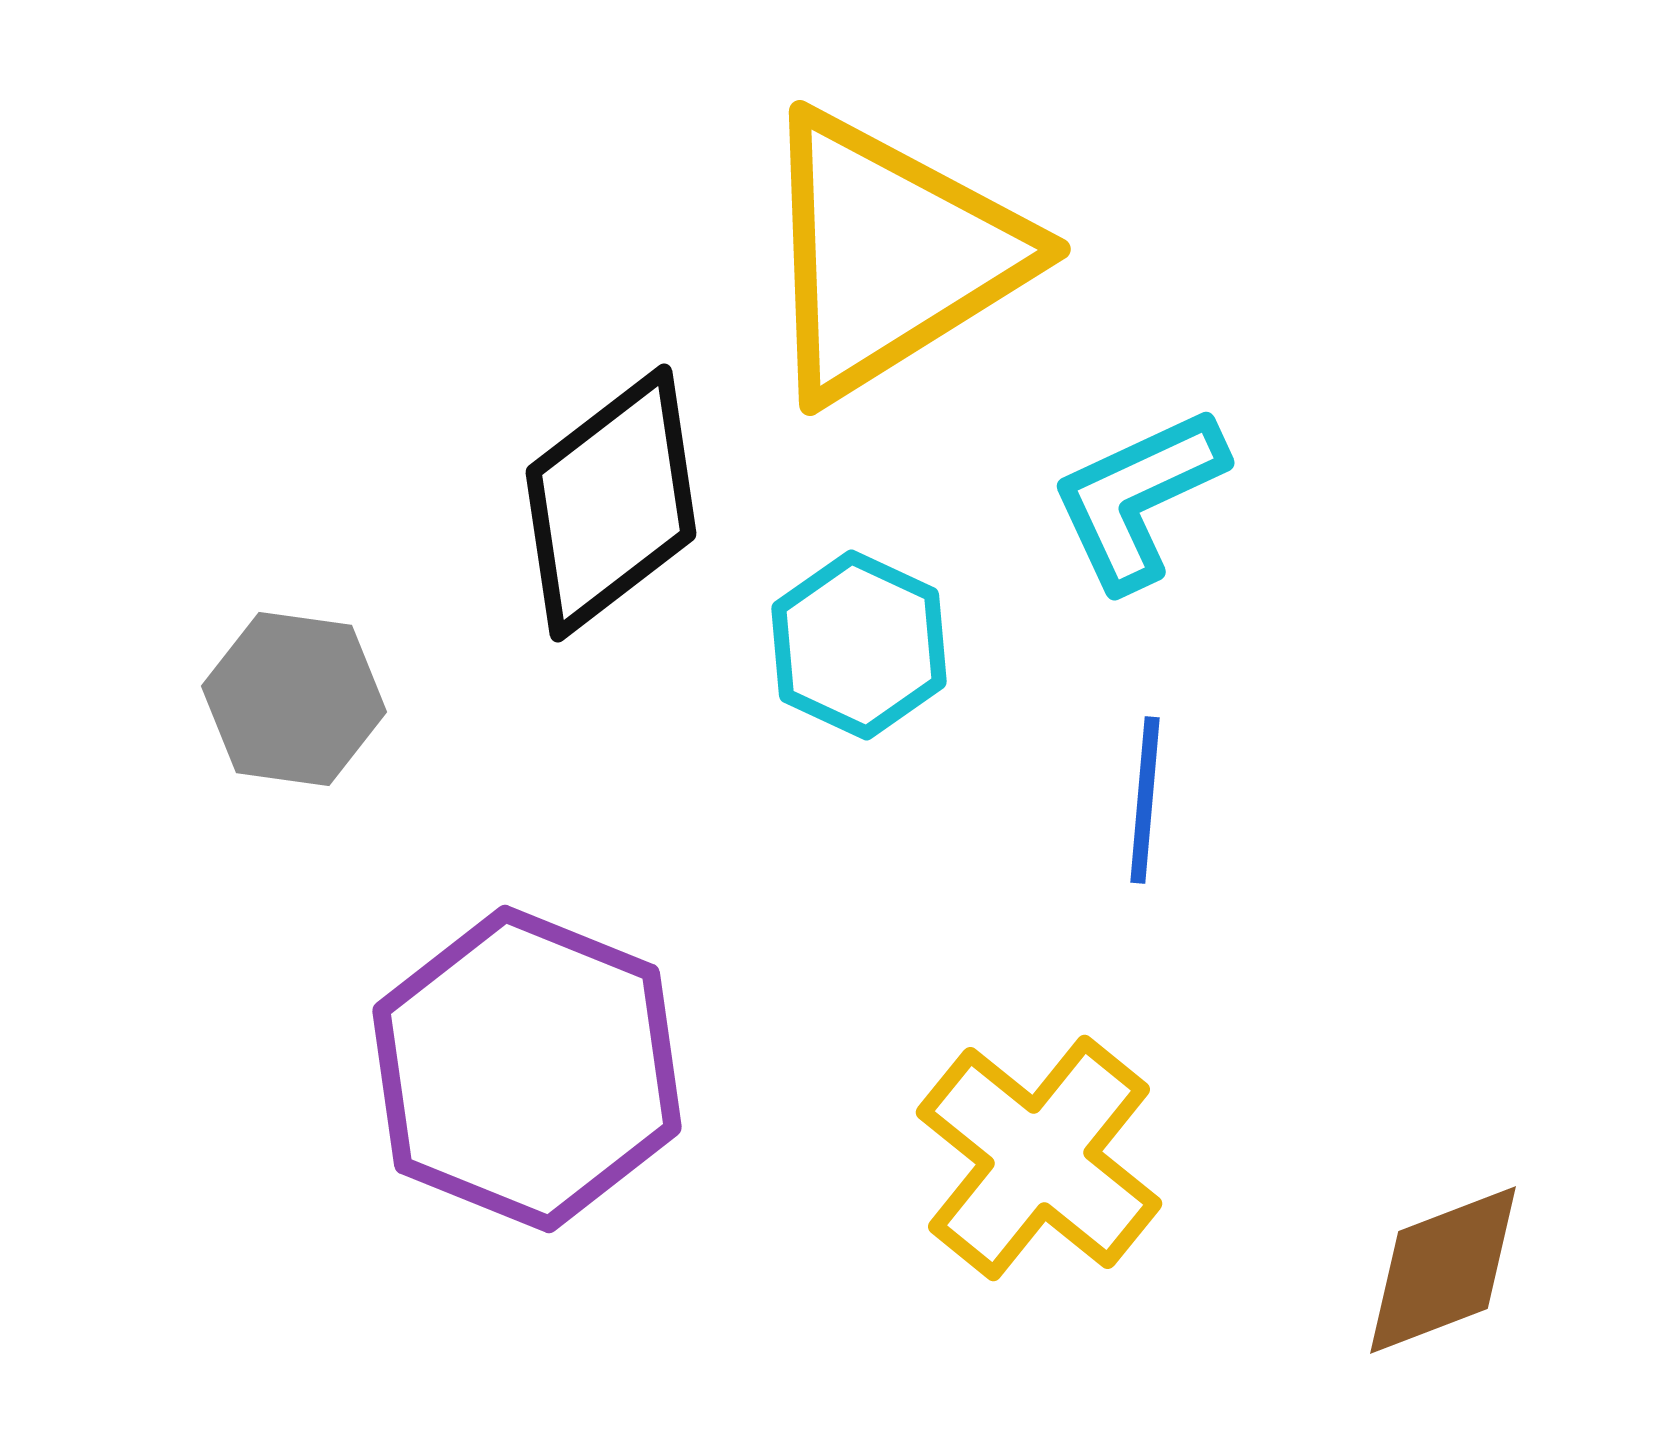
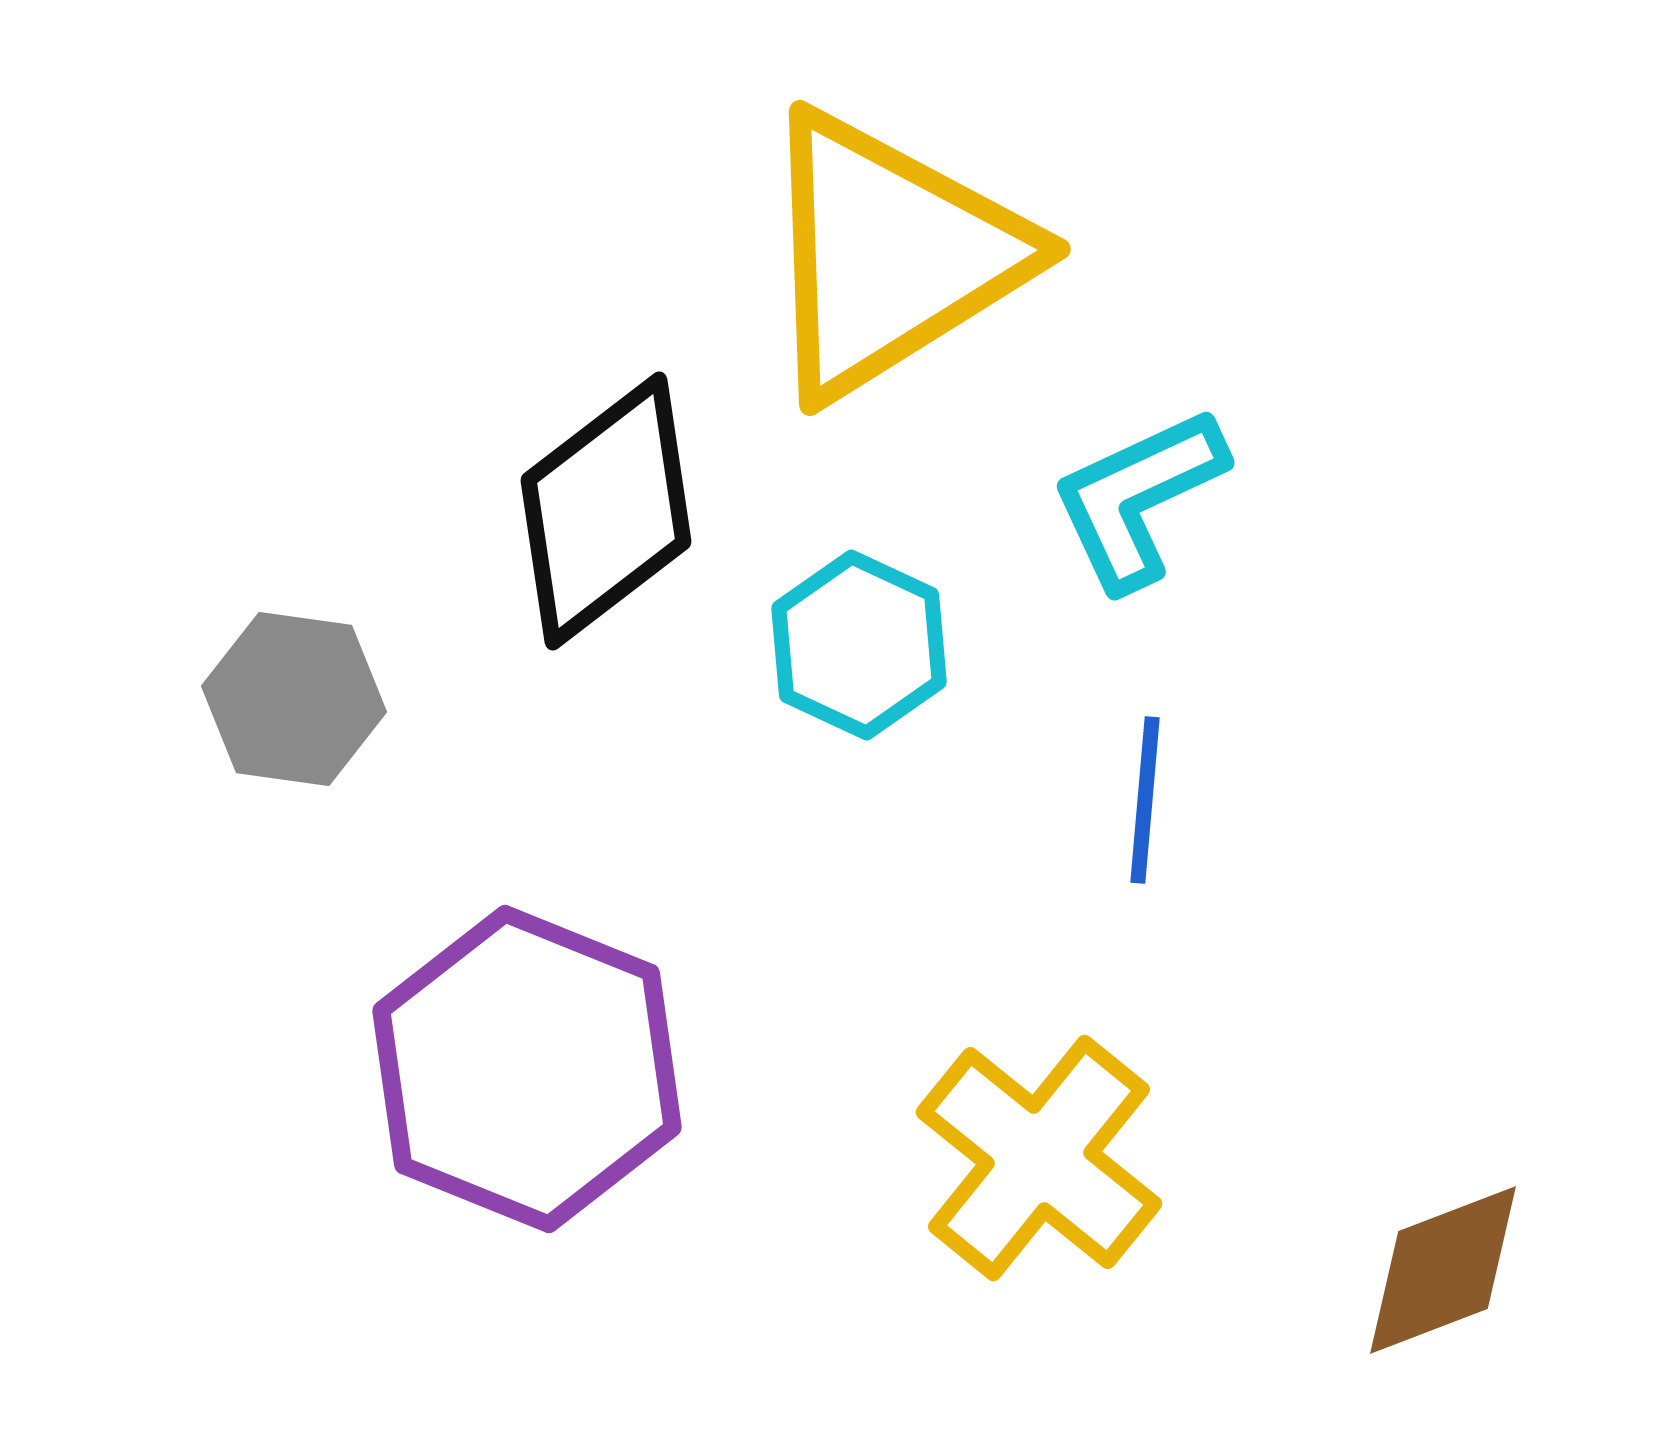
black diamond: moved 5 px left, 8 px down
